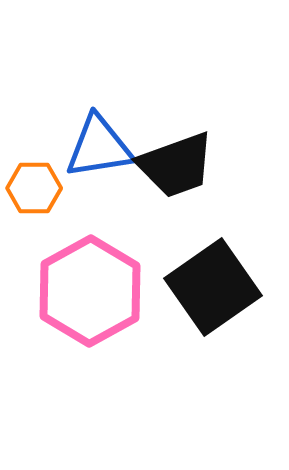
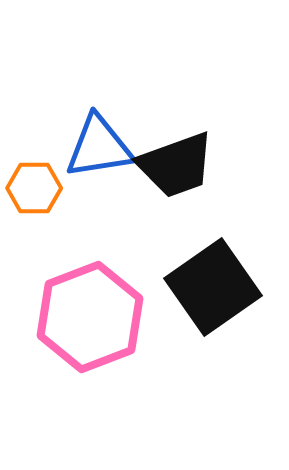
pink hexagon: moved 26 px down; rotated 8 degrees clockwise
